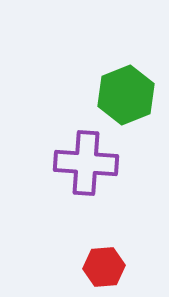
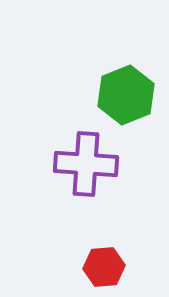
purple cross: moved 1 px down
